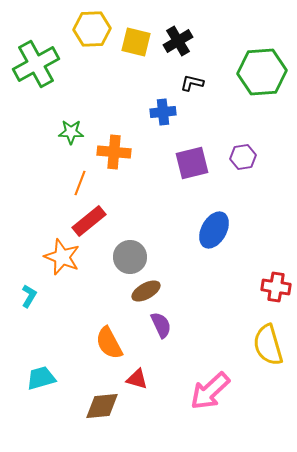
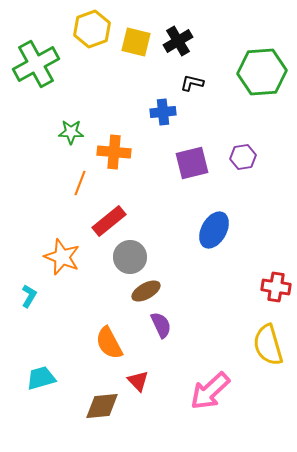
yellow hexagon: rotated 18 degrees counterclockwise
red rectangle: moved 20 px right
red triangle: moved 1 px right, 2 px down; rotated 30 degrees clockwise
